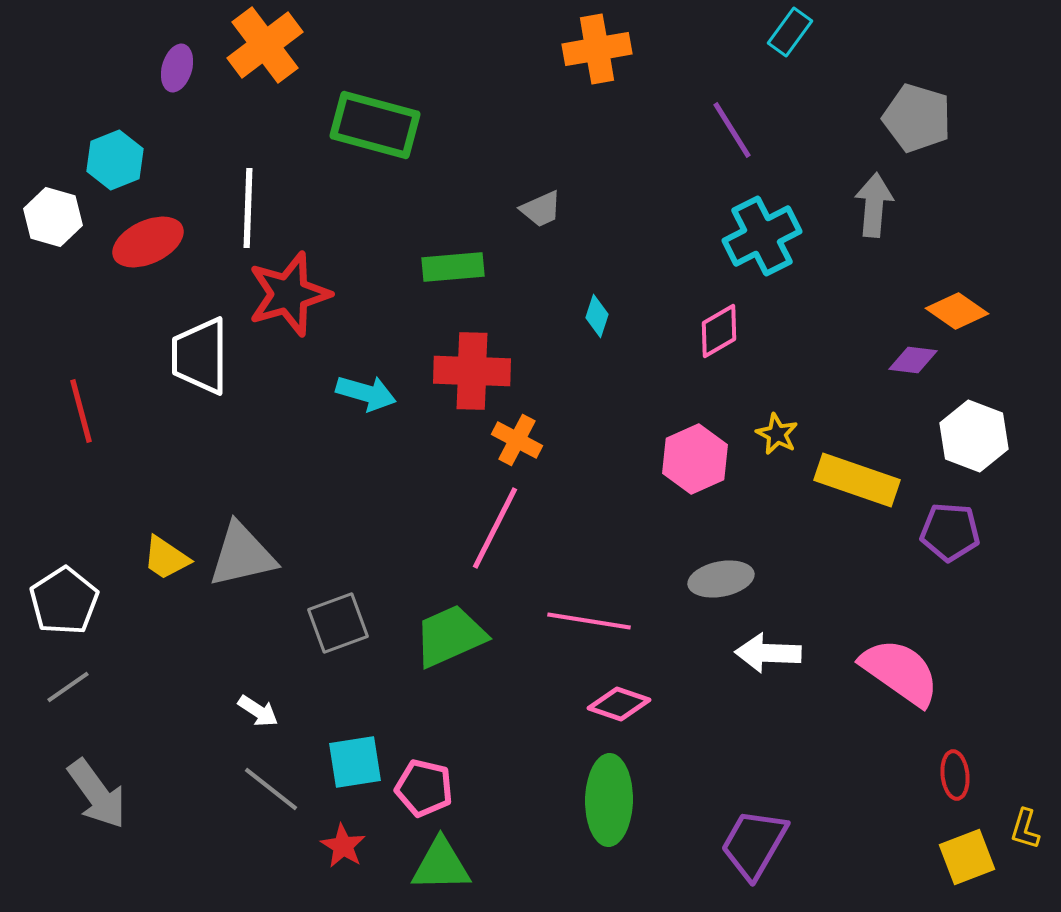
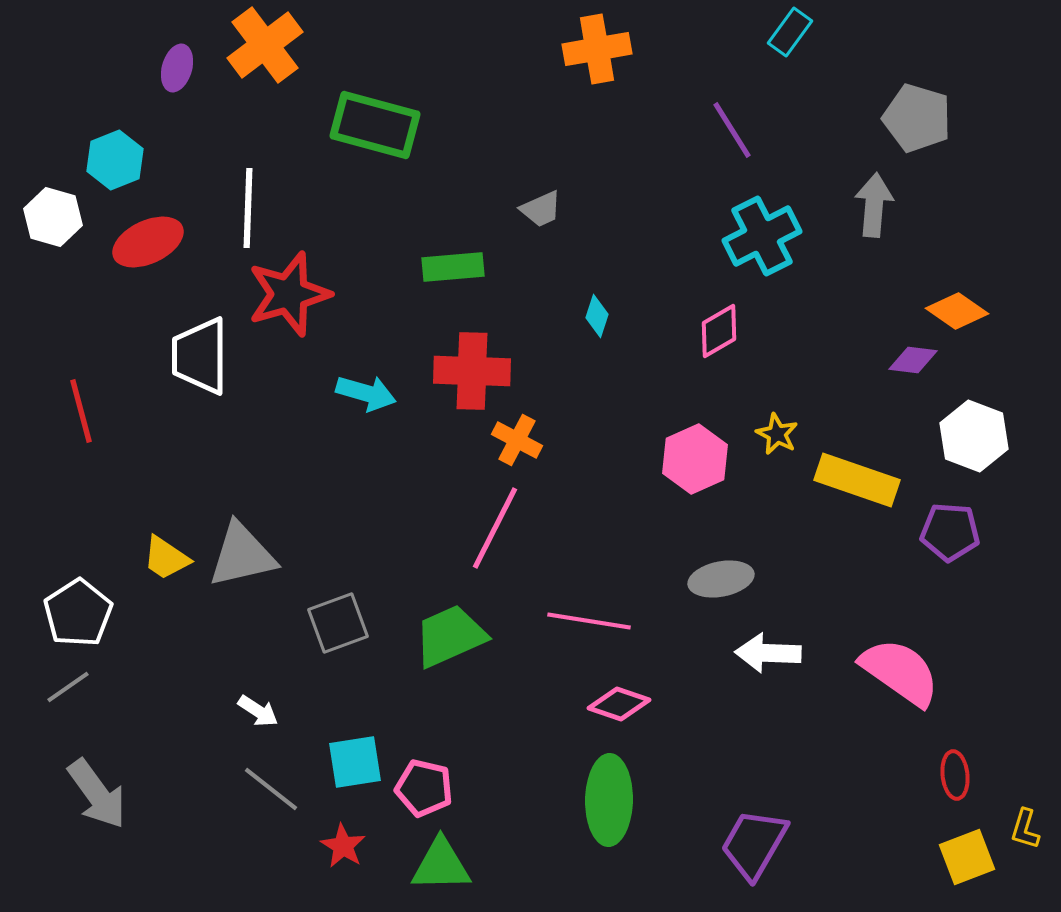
white pentagon at (64, 601): moved 14 px right, 12 px down
